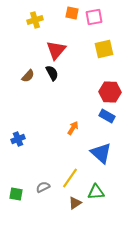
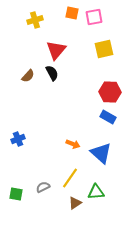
blue rectangle: moved 1 px right, 1 px down
orange arrow: moved 16 px down; rotated 80 degrees clockwise
